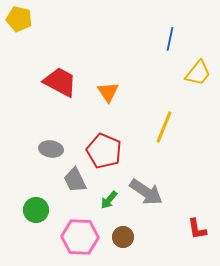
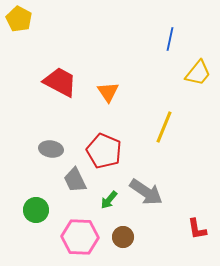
yellow pentagon: rotated 15 degrees clockwise
